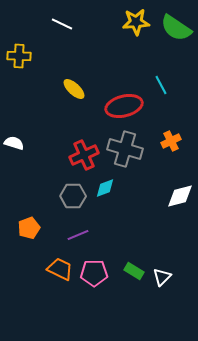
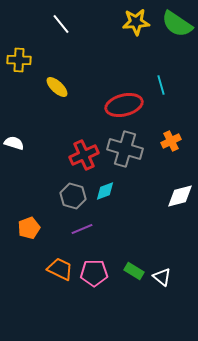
white line: moved 1 px left; rotated 25 degrees clockwise
green semicircle: moved 1 px right, 4 px up
yellow cross: moved 4 px down
cyan line: rotated 12 degrees clockwise
yellow ellipse: moved 17 px left, 2 px up
red ellipse: moved 1 px up
cyan diamond: moved 3 px down
gray hexagon: rotated 15 degrees clockwise
purple line: moved 4 px right, 6 px up
white triangle: rotated 36 degrees counterclockwise
